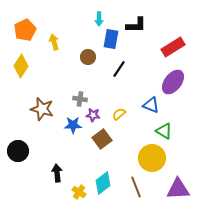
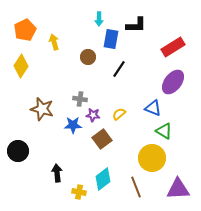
blue triangle: moved 2 px right, 3 px down
cyan diamond: moved 4 px up
yellow cross: rotated 24 degrees counterclockwise
